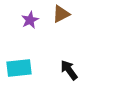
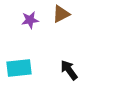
purple star: rotated 18 degrees clockwise
